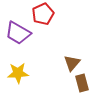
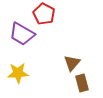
red pentagon: moved 1 px right; rotated 20 degrees counterclockwise
purple trapezoid: moved 4 px right, 1 px down
